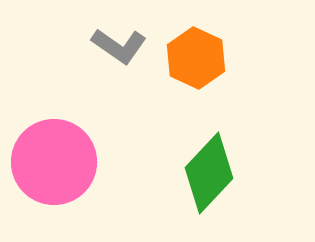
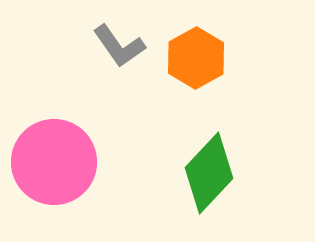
gray L-shape: rotated 20 degrees clockwise
orange hexagon: rotated 6 degrees clockwise
